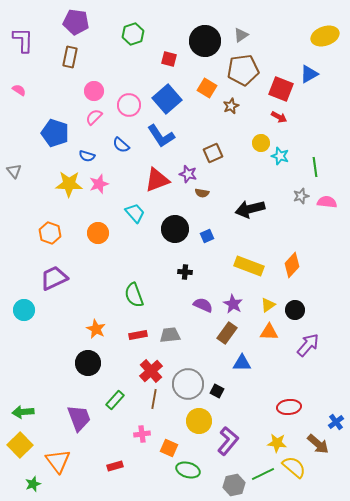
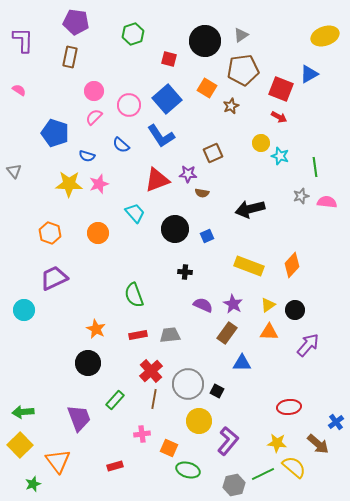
purple star at (188, 174): rotated 12 degrees counterclockwise
